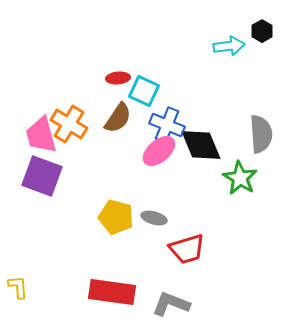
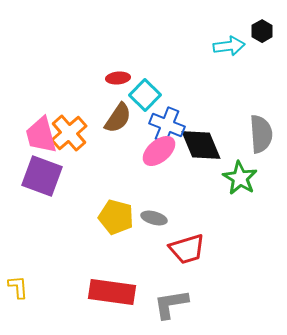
cyan square: moved 1 px right, 4 px down; rotated 20 degrees clockwise
orange cross: moved 9 px down; rotated 18 degrees clockwise
gray L-shape: rotated 30 degrees counterclockwise
